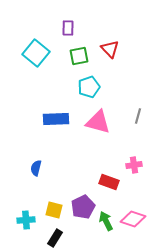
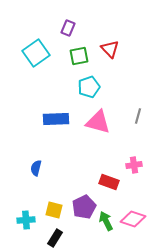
purple rectangle: rotated 21 degrees clockwise
cyan square: rotated 16 degrees clockwise
purple pentagon: moved 1 px right
